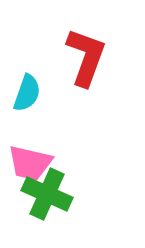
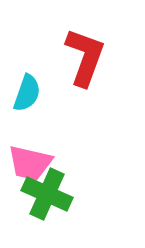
red L-shape: moved 1 px left
